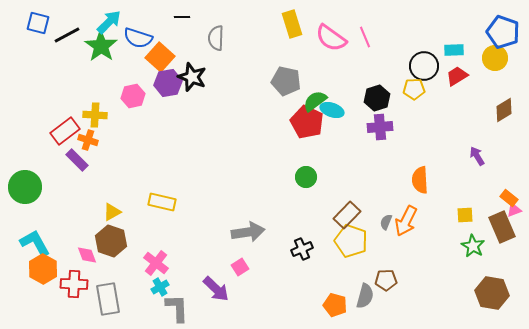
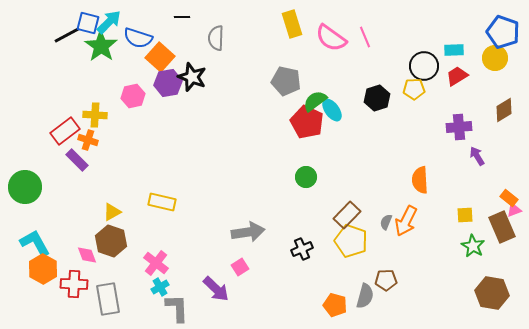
blue square at (38, 23): moved 50 px right
cyan ellipse at (332, 110): rotated 35 degrees clockwise
purple cross at (380, 127): moved 79 px right
